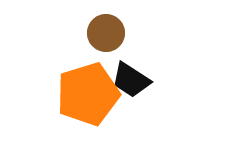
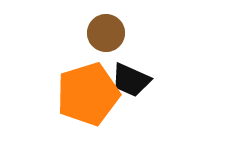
black trapezoid: rotated 9 degrees counterclockwise
